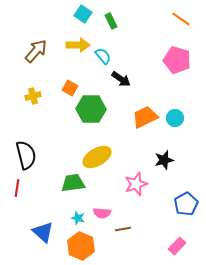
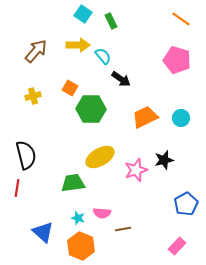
cyan circle: moved 6 px right
yellow ellipse: moved 3 px right
pink star: moved 14 px up
